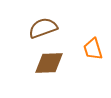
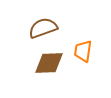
orange trapezoid: moved 10 px left, 2 px down; rotated 25 degrees clockwise
